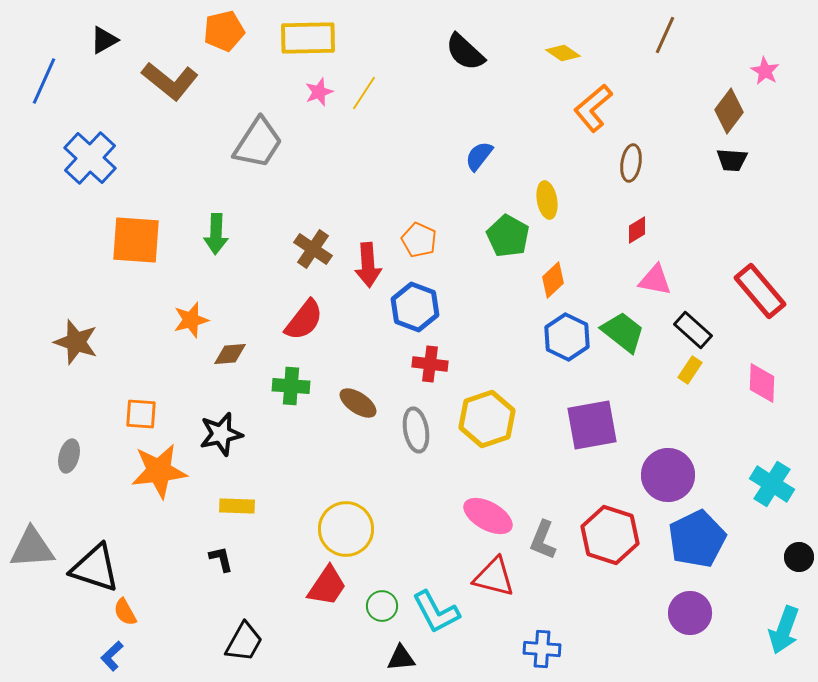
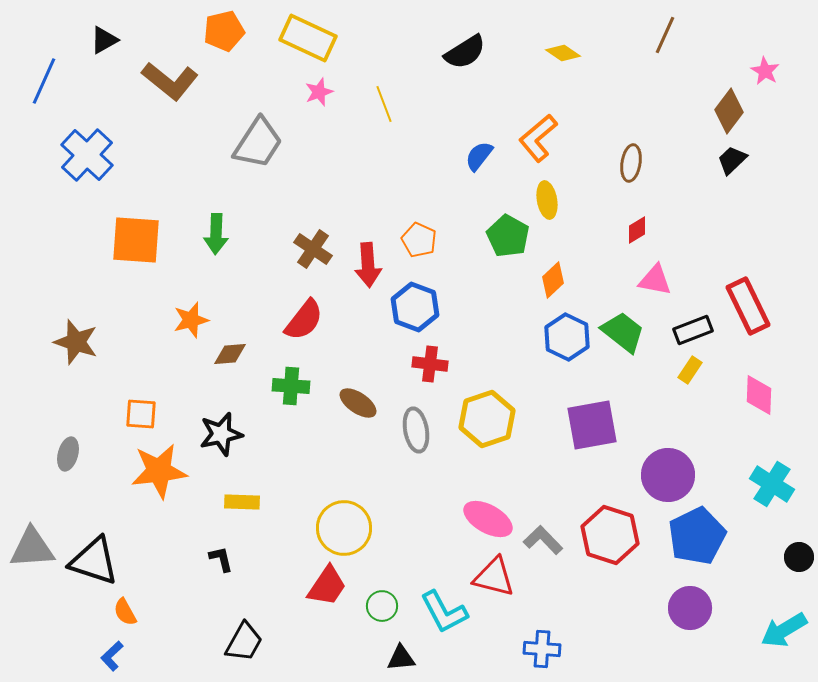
yellow rectangle at (308, 38): rotated 26 degrees clockwise
black semicircle at (465, 52): rotated 75 degrees counterclockwise
yellow line at (364, 93): moved 20 px right, 11 px down; rotated 54 degrees counterclockwise
orange L-shape at (593, 108): moved 55 px left, 30 px down
blue cross at (90, 158): moved 3 px left, 3 px up
black trapezoid at (732, 160): rotated 132 degrees clockwise
red rectangle at (760, 291): moved 12 px left, 15 px down; rotated 14 degrees clockwise
black rectangle at (693, 330): rotated 63 degrees counterclockwise
pink diamond at (762, 383): moved 3 px left, 12 px down
gray ellipse at (69, 456): moved 1 px left, 2 px up
yellow rectangle at (237, 506): moved 5 px right, 4 px up
pink ellipse at (488, 516): moved 3 px down
yellow circle at (346, 529): moved 2 px left, 1 px up
blue pentagon at (697, 539): moved 3 px up
gray L-shape at (543, 540): rotated 114 degrees clockwise
black triangle at (95, 568): moved 1 px left, 7 px up
cyan L-shape at (436, 612): moved 8 px right
purple circle at (690, 613): moved 5 px up
cyan arrow at (784, 630): rotated 39 degrees clockwise
